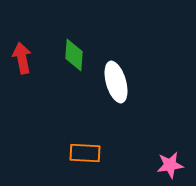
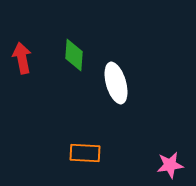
white ellipse: moved 1 px down
